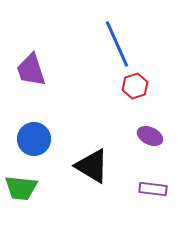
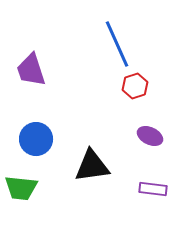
blue circle: moved 2 px right
black triangle: rotated 39 degrees counterclockwise
